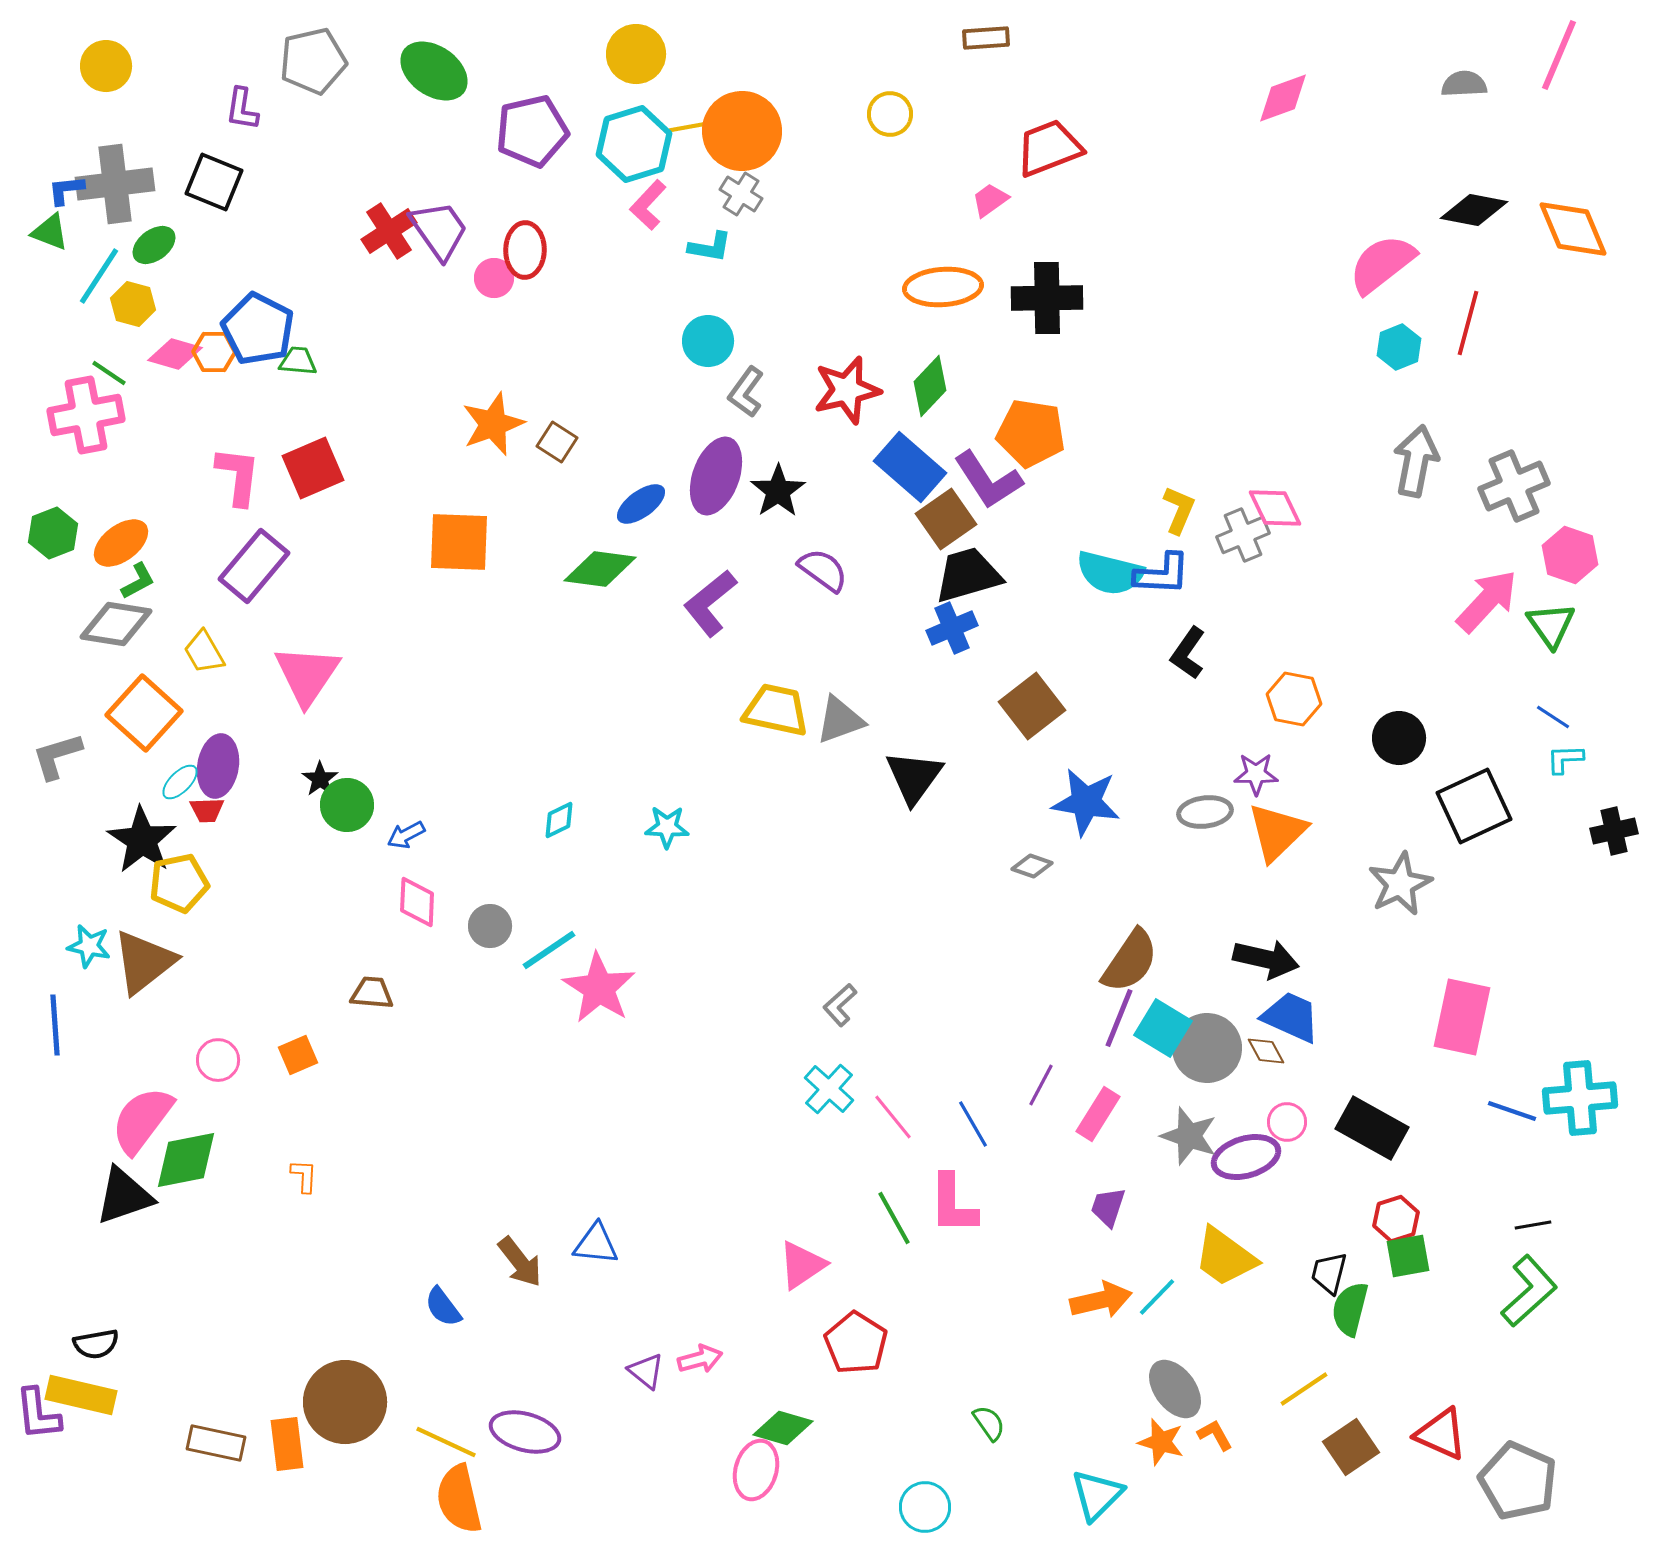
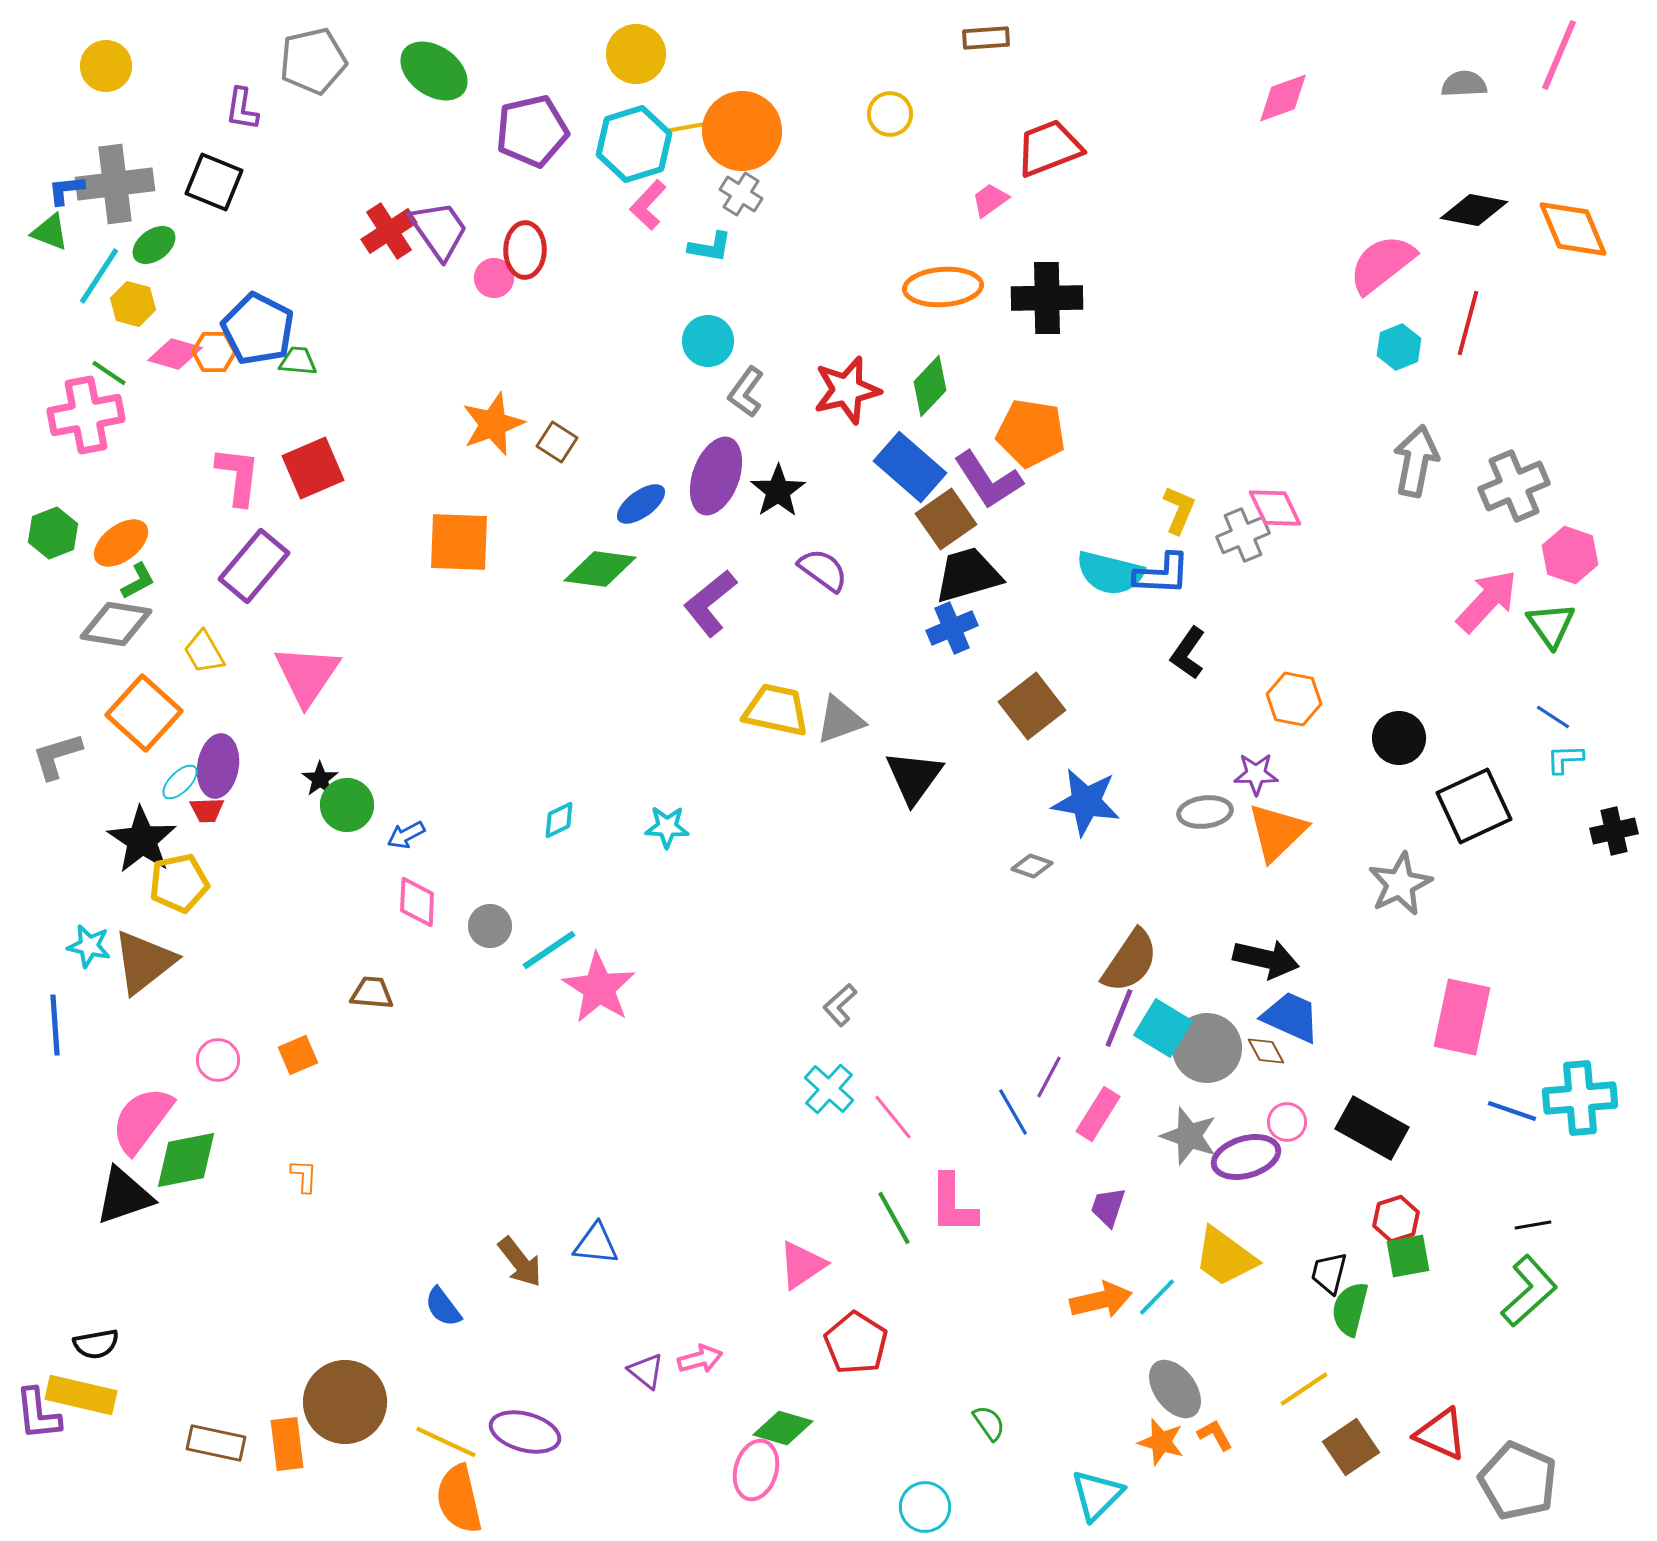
purple line at (1041, 1085): moved 8 px right, 8 px up
blue line at (973, 1124): moved 40 px right, 12 px up
